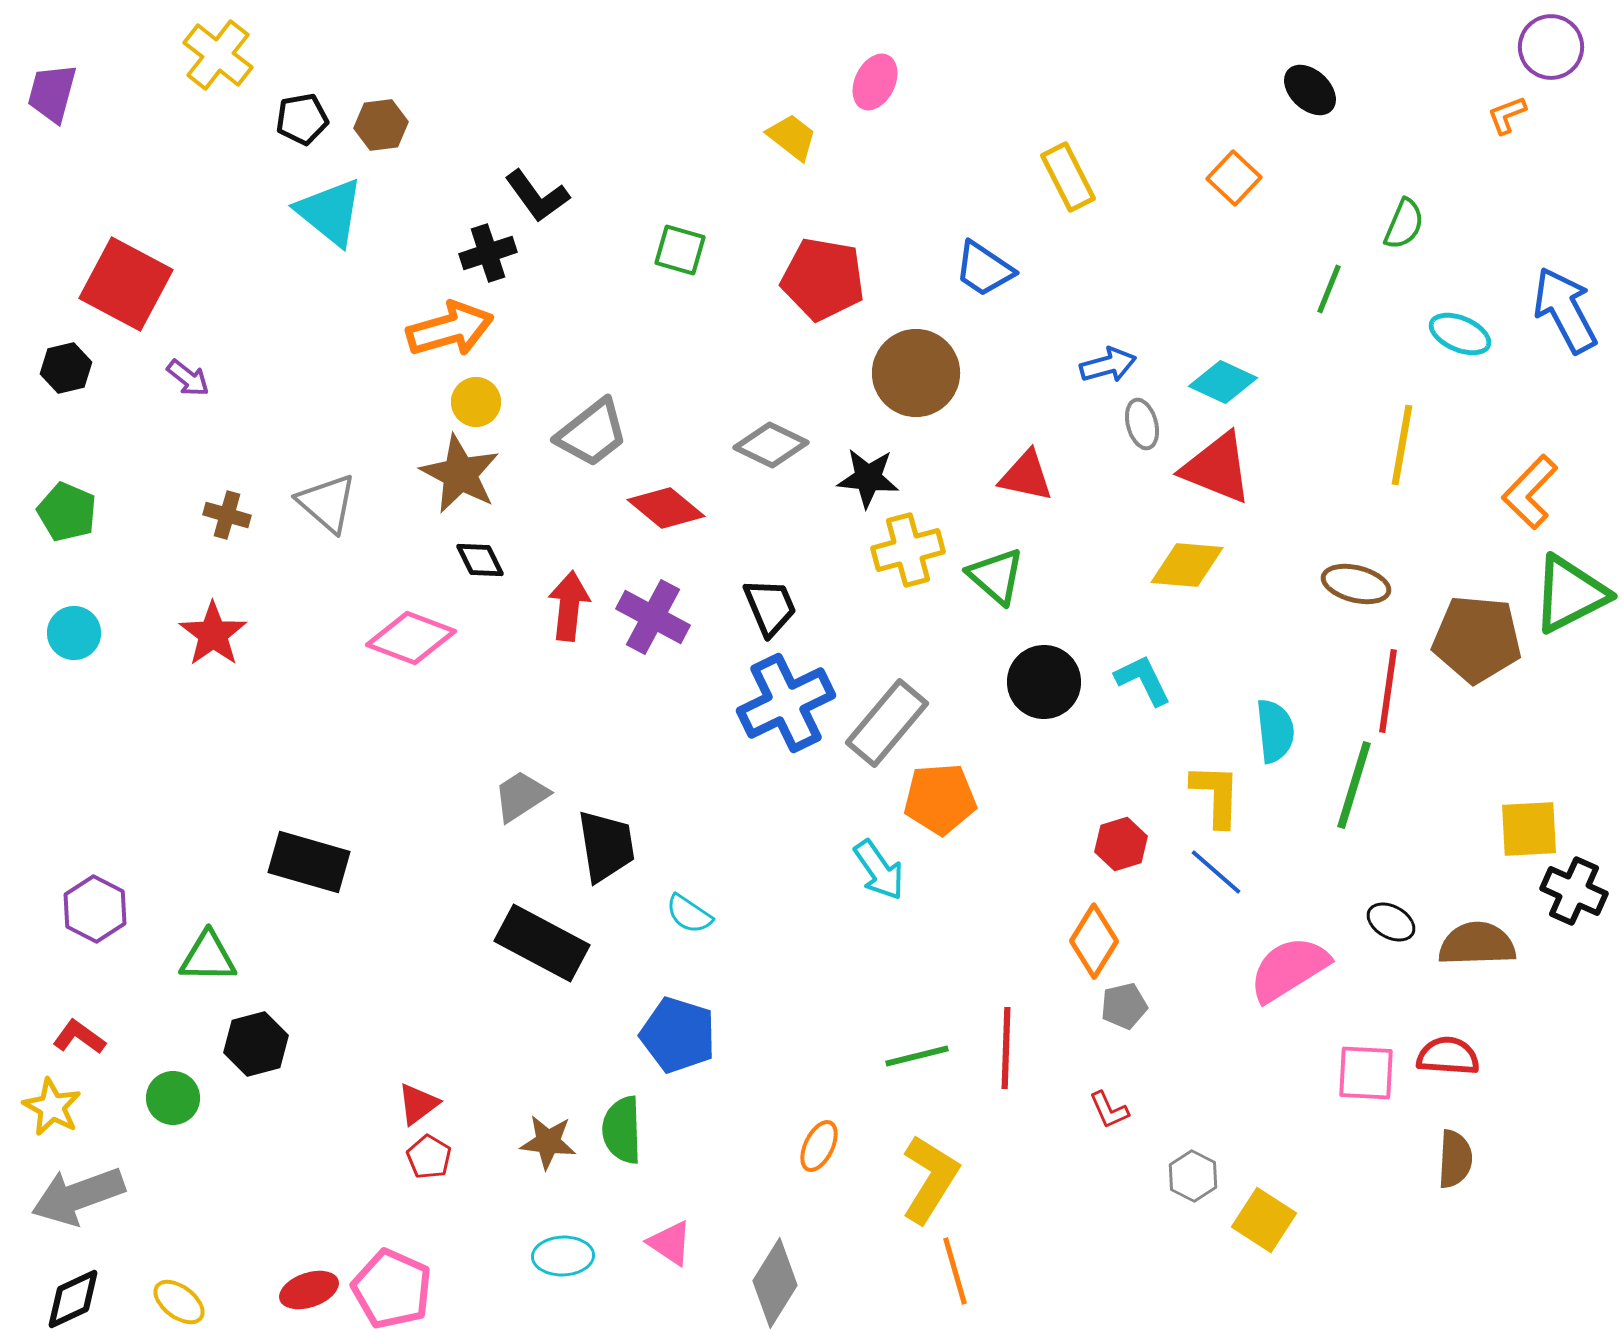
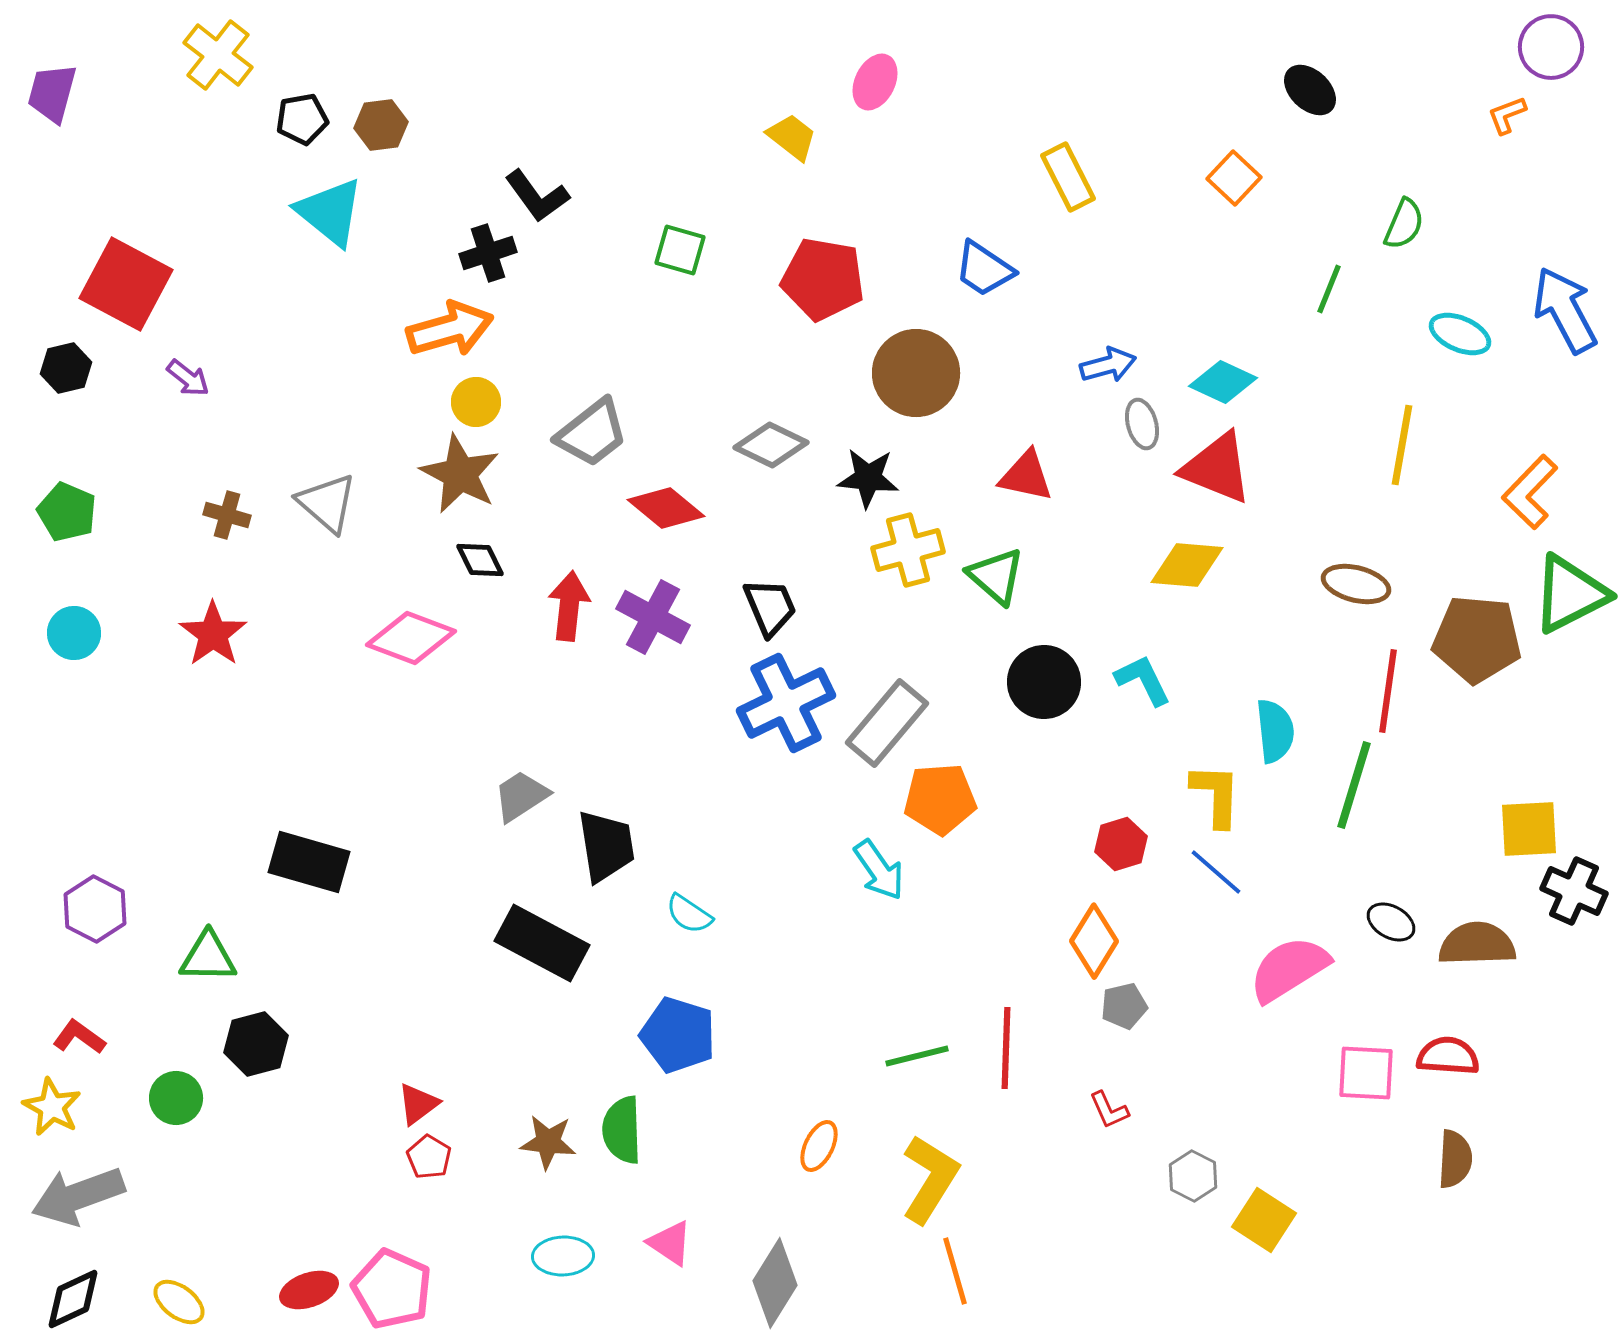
green circle at (173, 1098): moved 3 px right
